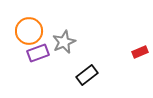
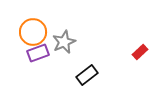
orange circle: moved 4 px right, 1 px down
red rectangle: rotated 21 degrees counterclockwise
